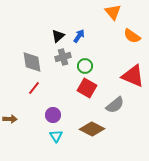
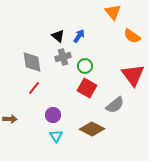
black triangle: rotated 40 degrees counterclockwise
red triangle: moved 1 px up; rotated 30 degrees clockwise
